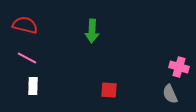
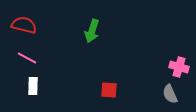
red semicircle: moved 1 px left
green arrow: rotated 15 degrees clockwise
